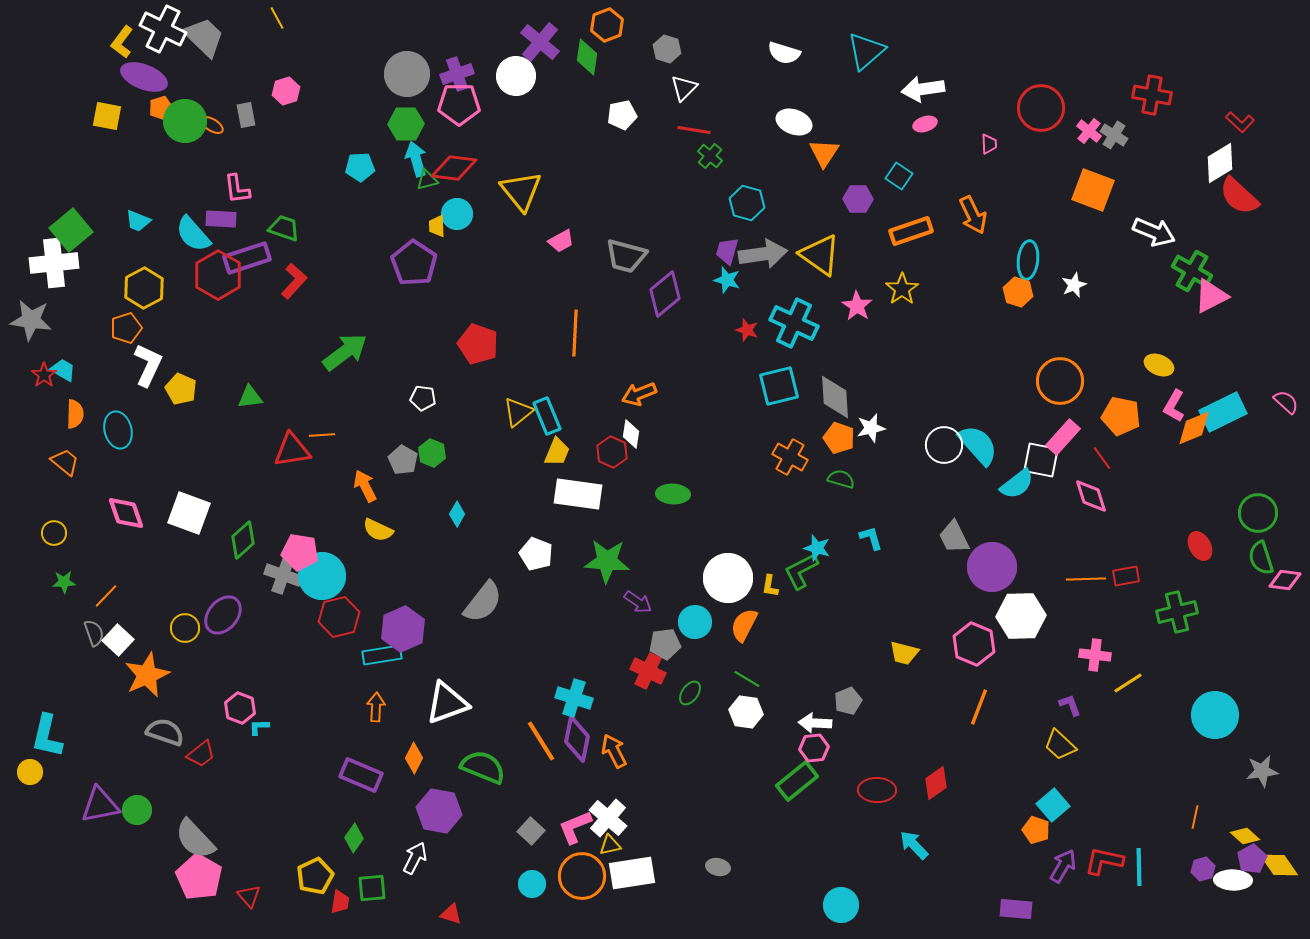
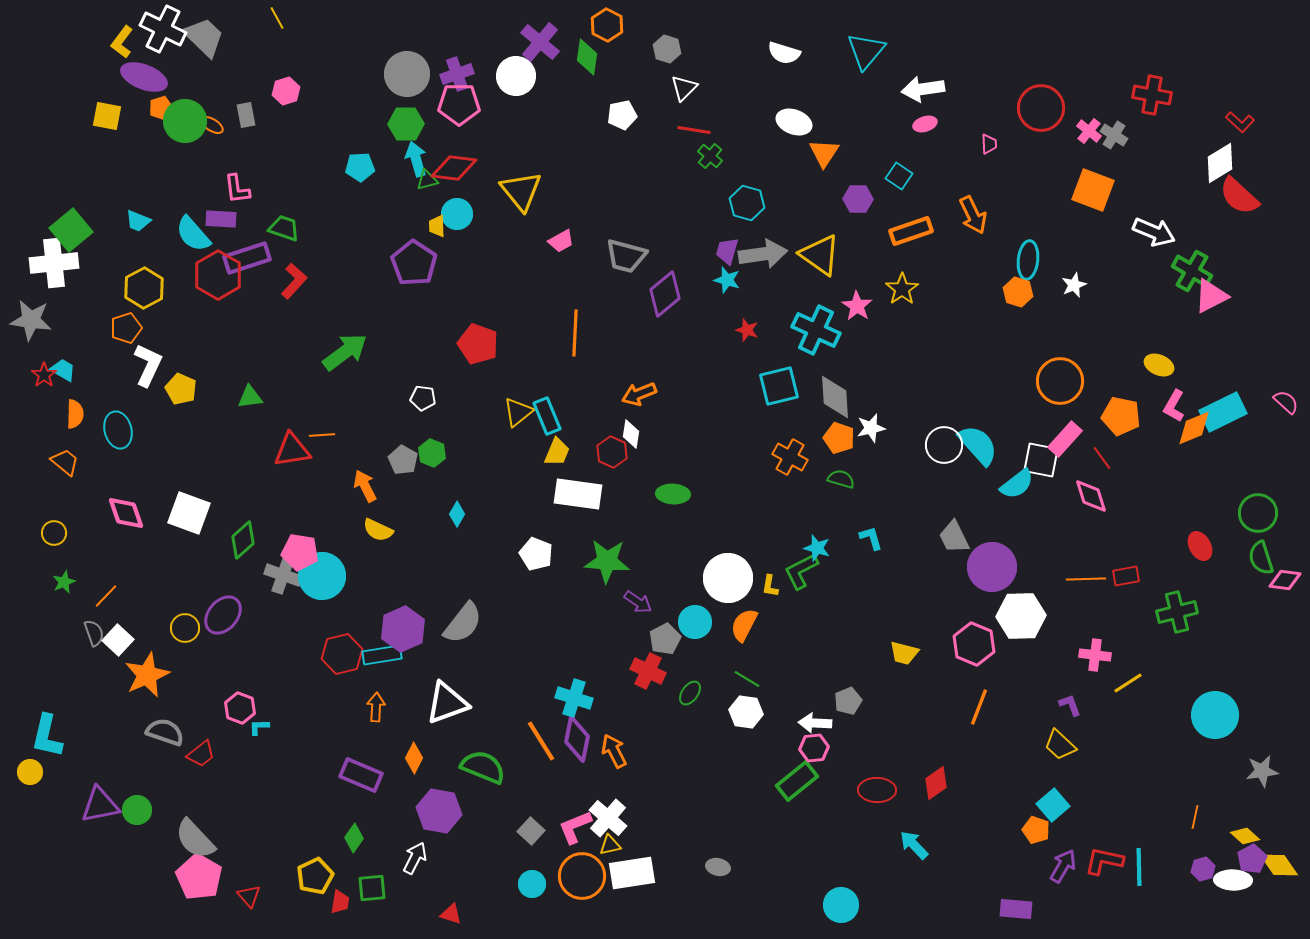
orange hexagon at (607, 25): rotated 12 degrees counterclockwise
cyan triangle at (866, 51): rotated 9 degrees counterclockwise
cyan cross at (794, 323): moved 22 px right, 7 px down
pink rectangle at (1063, 437): moved 2 px right, 2 px down
green star at (64, 582): rotated 20 degrees counterclockwise
gray semicircle at (483, 602): moved 20 px left, 21 px down
red hexagon at (339, 617): moved 3 px right, 37 px down
gray pentagon at (665, 644): moved 5 px up; rotated 20 degrees counterclockwise
